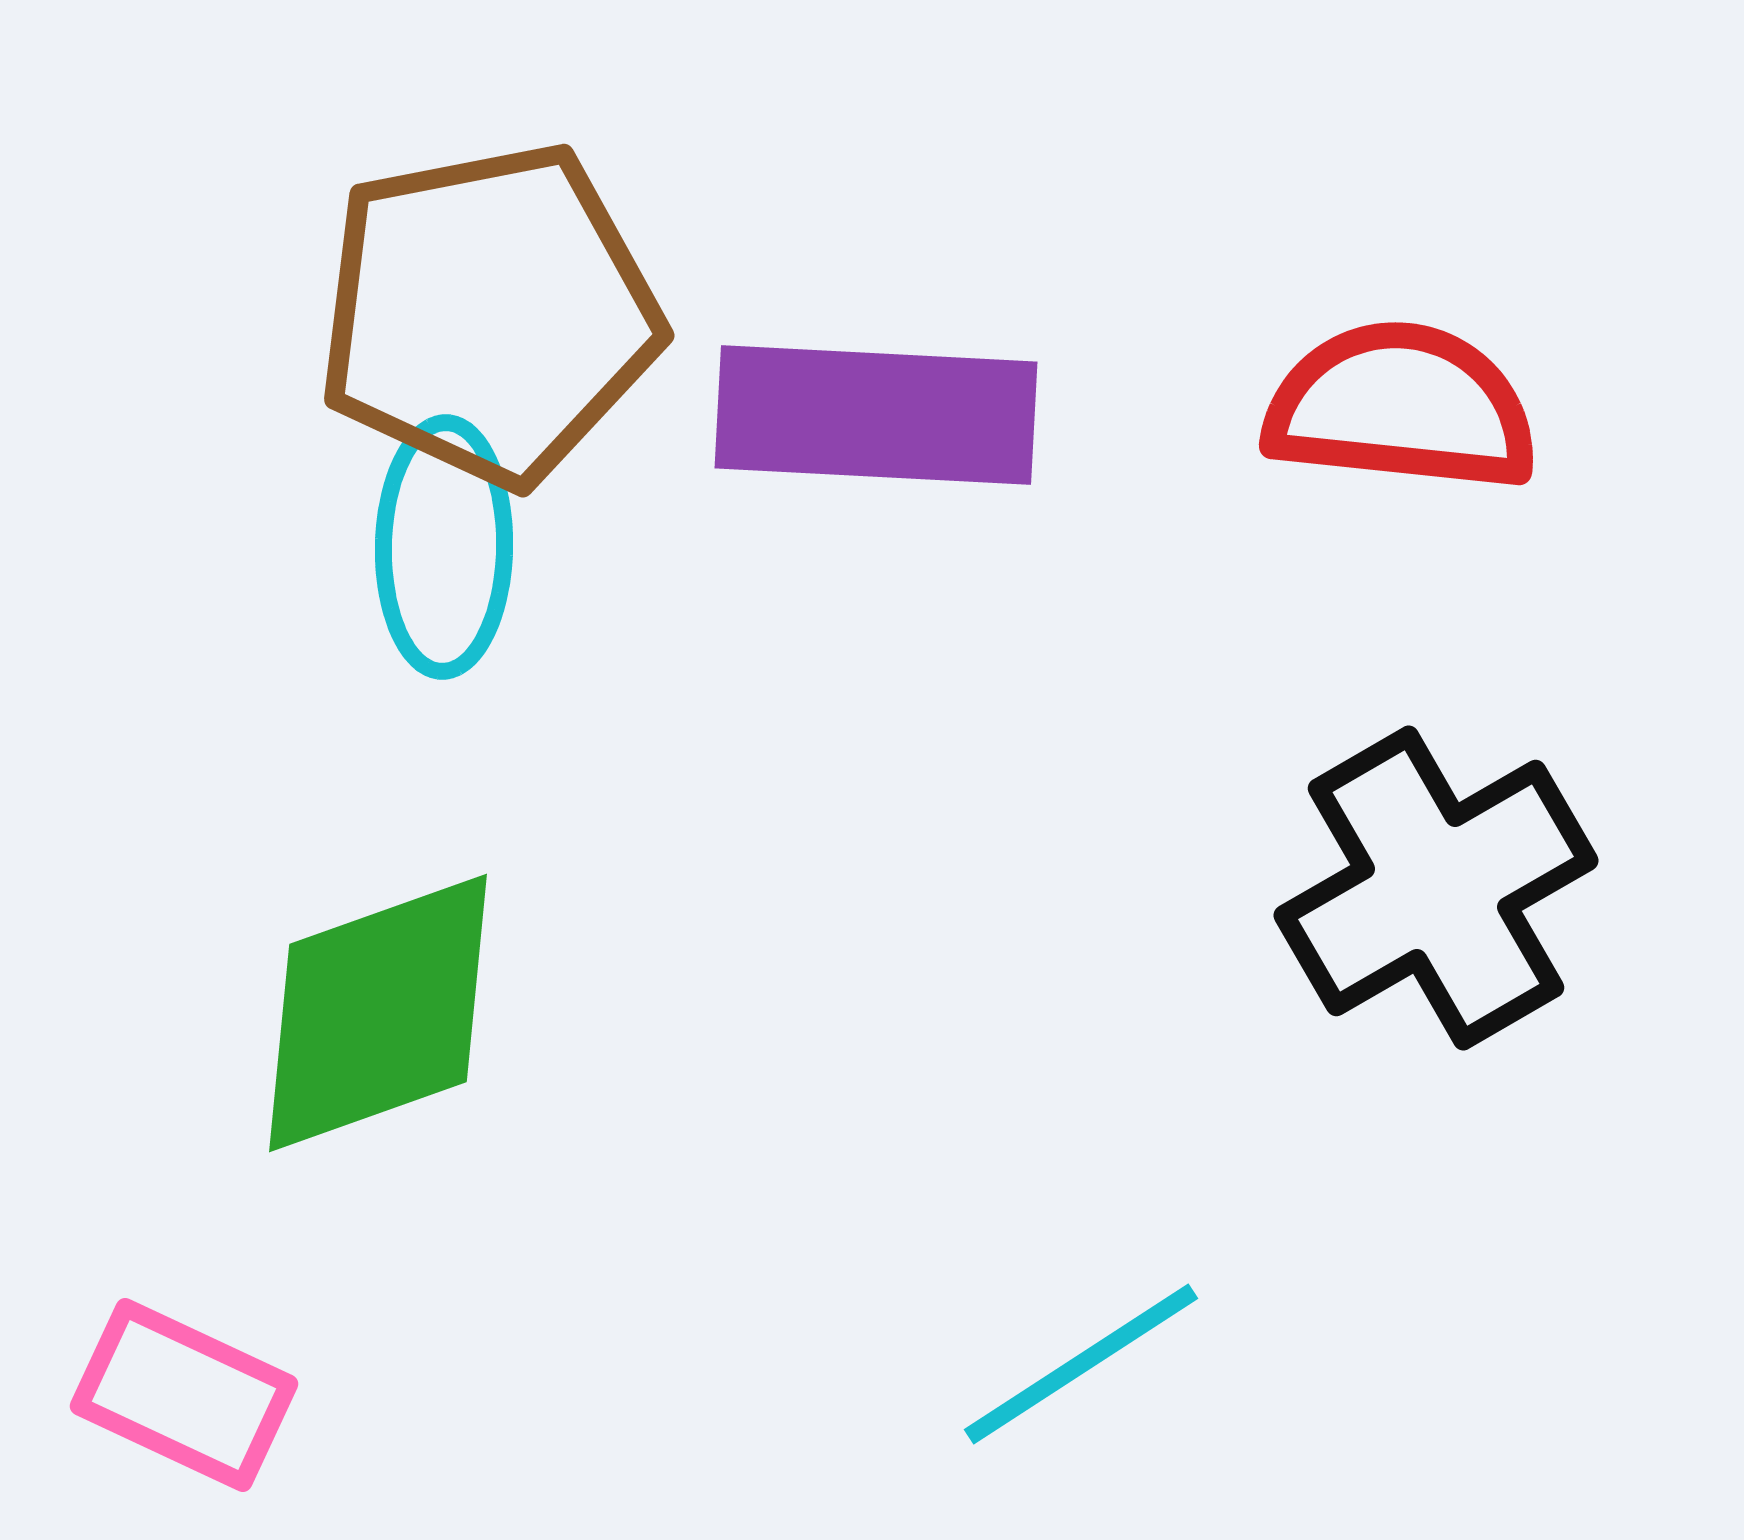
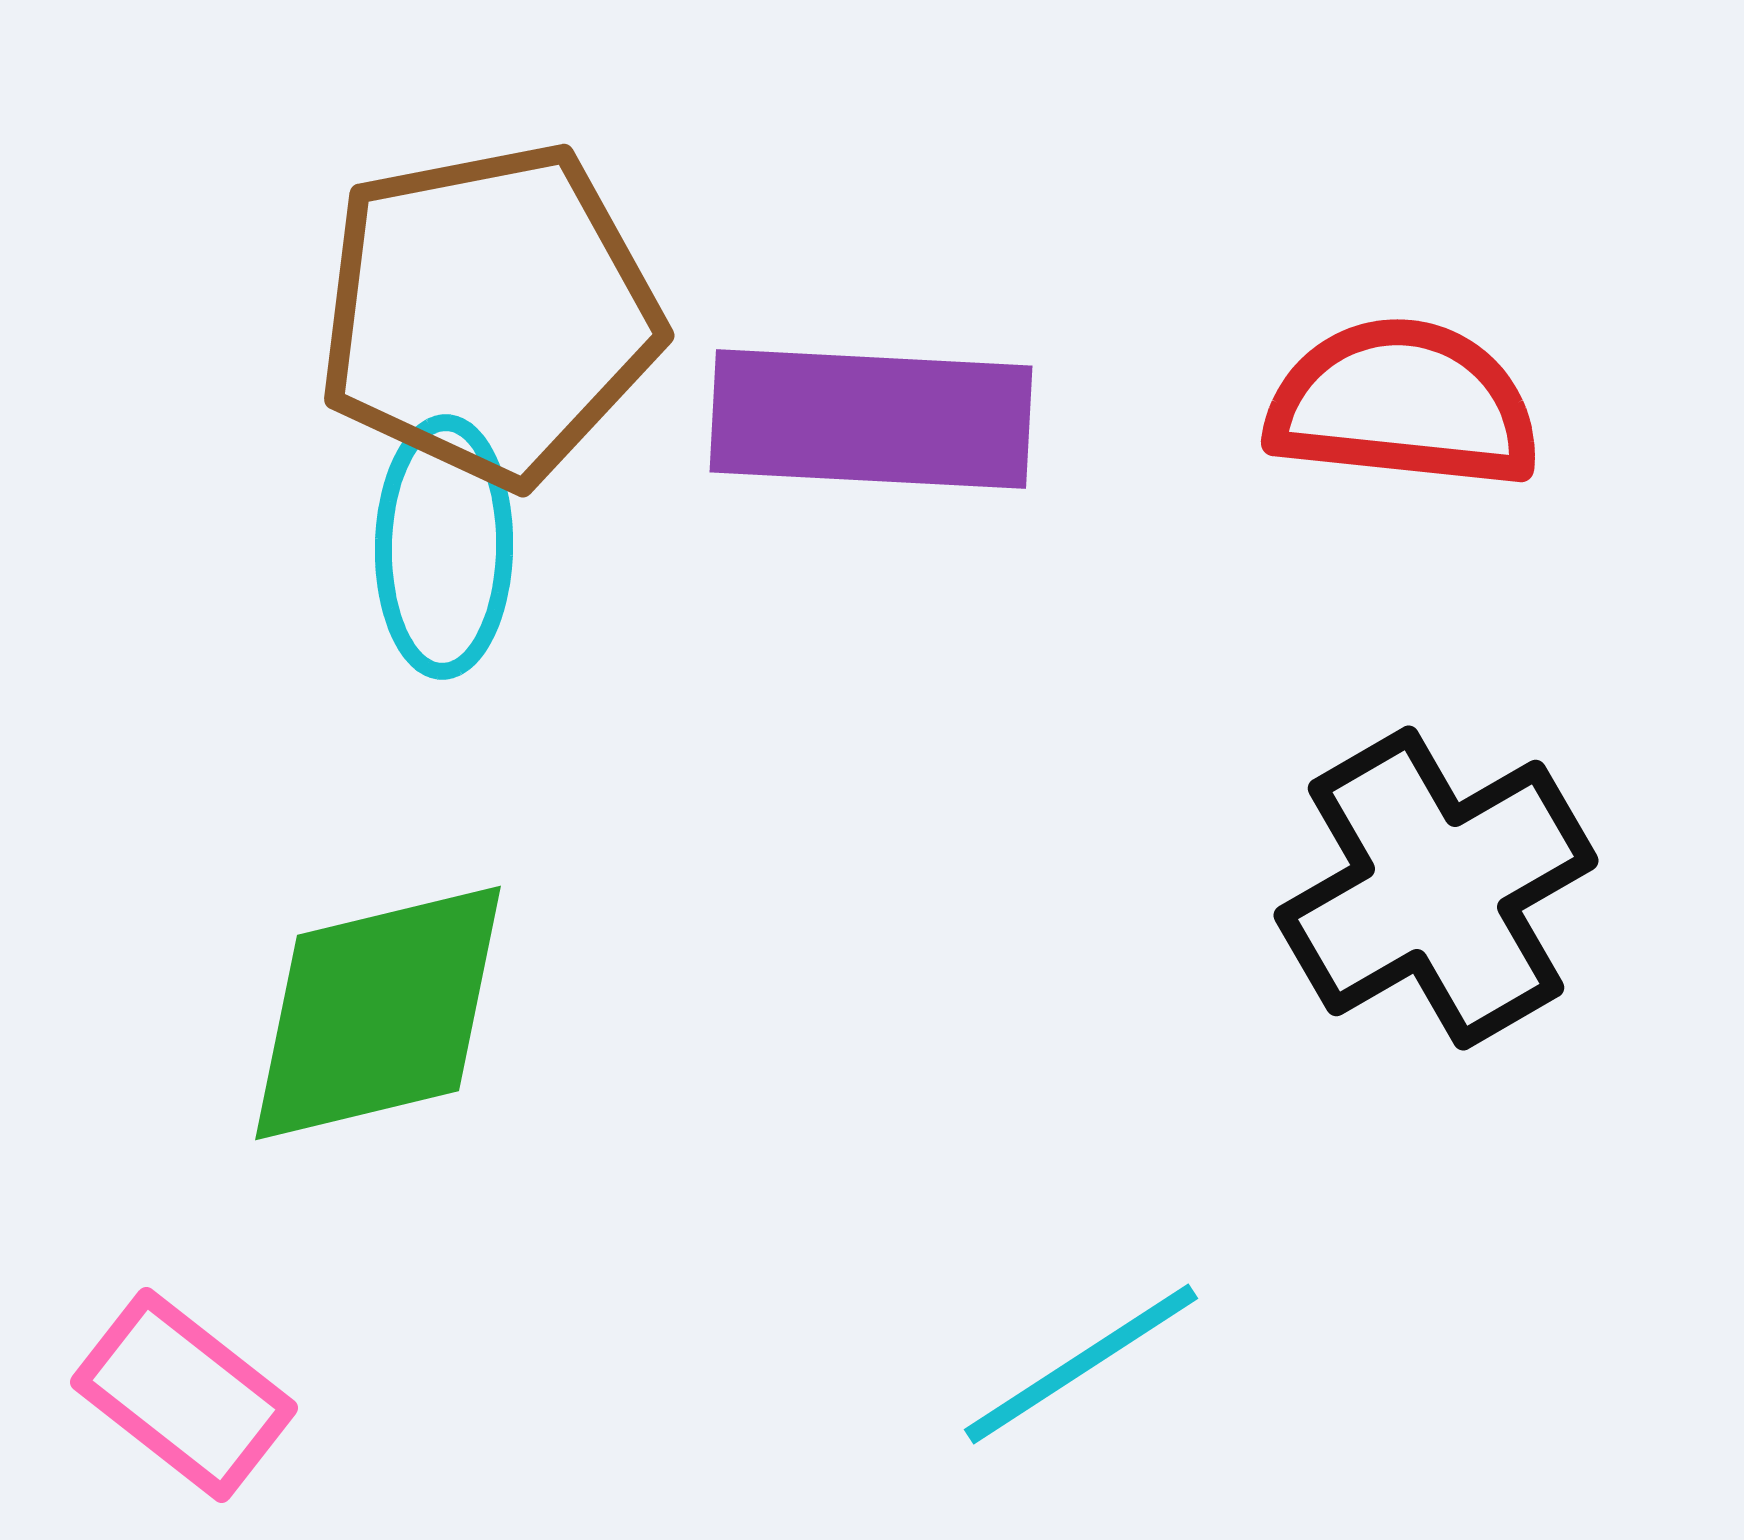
red semicircle: moved 2 px right, 3 px up
purple rectangle: moved 5 px left, 4 px down
green diamond: rotated 6 degrees clockwise
pink rectangle: rotated 13 degrees clockwise
